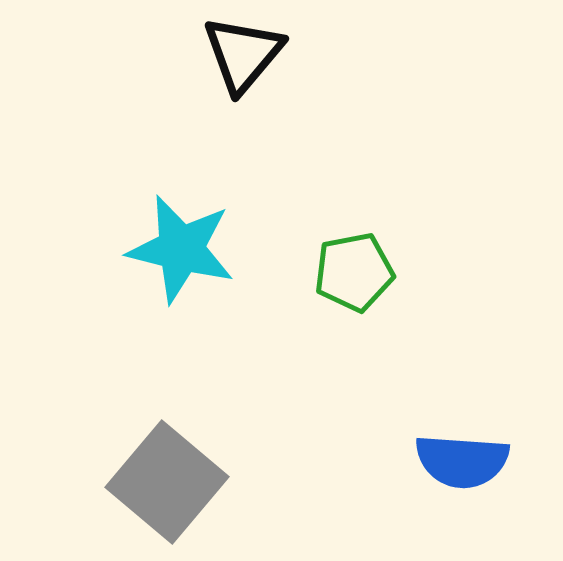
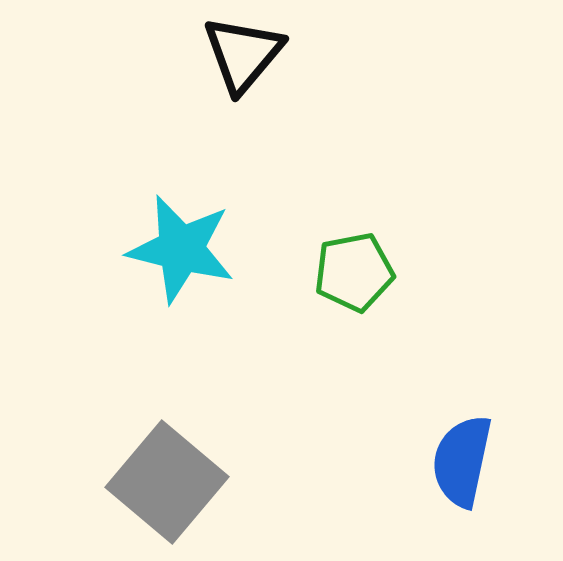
blue semicircle: rotated 98 degrees clockwise
